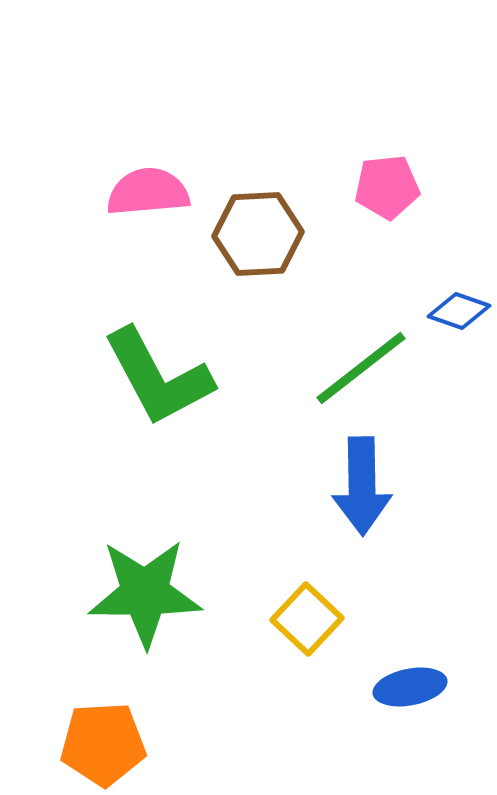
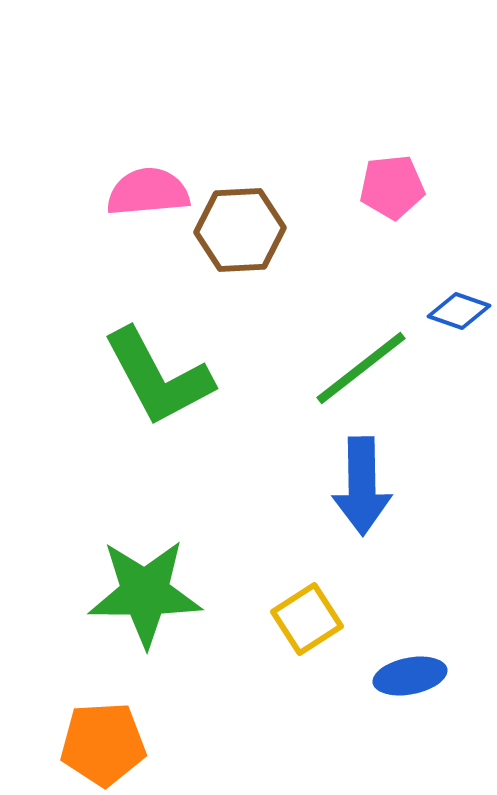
pink pentagon: moved 5 px right
brown hexagon: moved 18 px left, 4 px up
yellow square: rotated 14 degrees clockwise
blue ellipse: moved 11 px up
